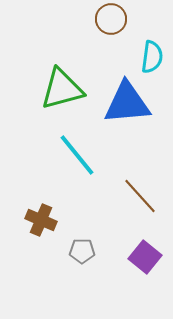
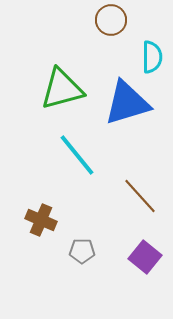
brown circle: moved 1 px down
cyan semicircle: rotated 8 degrees counterclockwise
blue triangle: rotated 12 degrees counterclockwise
